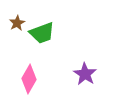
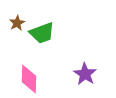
pink diamond: rotated 28 degrees counterclockwise
